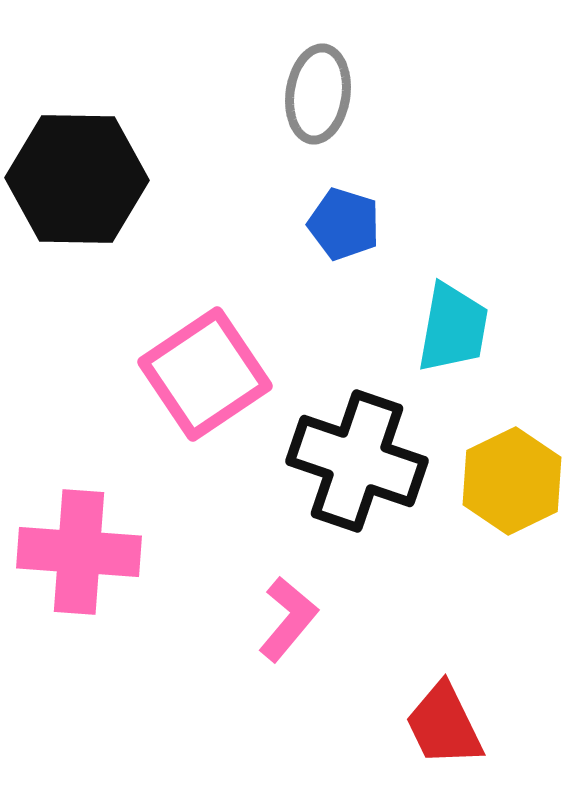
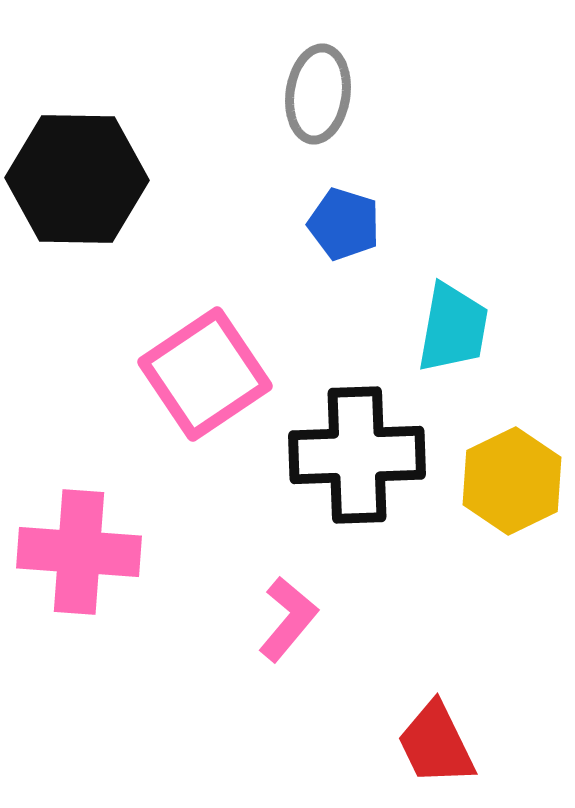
black cross: moved 6 px up; rotated 21 degrees counterclockwise
red trapezoid: moved 8 px left, 19 px down
